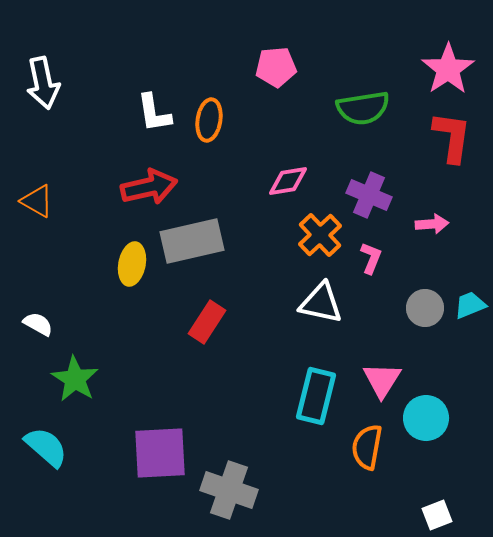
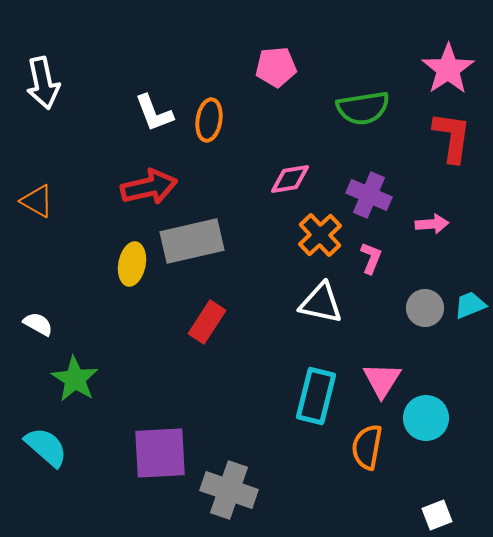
white L-shape: rotated 12 degrees counterclockwise
pink diamond: moved 2 px right, 2 px up
